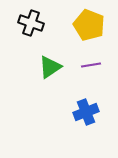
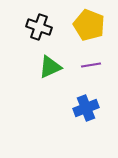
black cross: moved 8 px right, 4 px down
green triangle: rotated 10 degrees clockwise
blue cross: moved 4 px up
